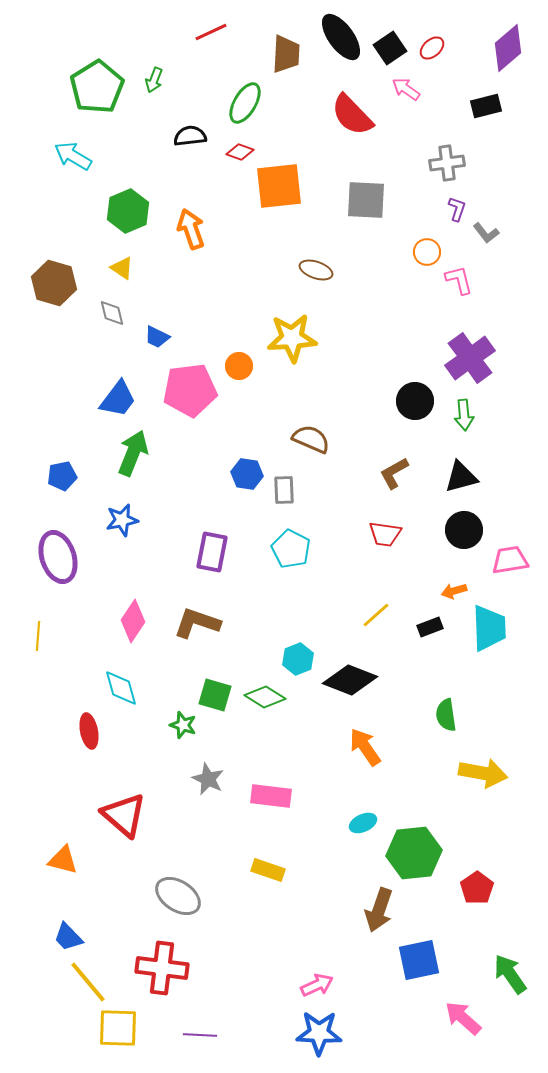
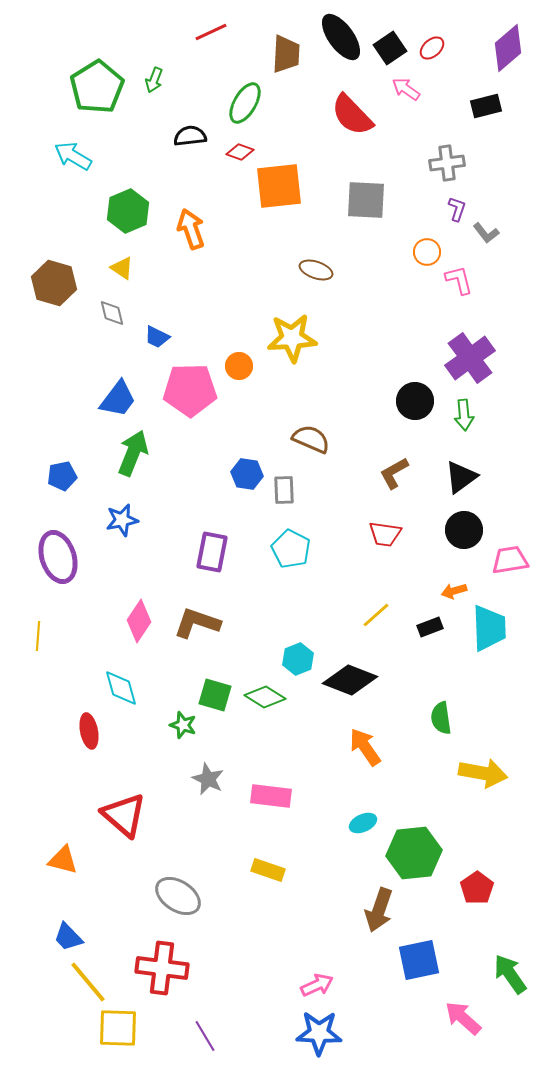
pink pentagon at (190, 390): rotated 6 degrees clockwise
black triangle at (461, 477): rotated 21 degrees counterclockwise
pink diamond at (133, 621): moved 6 px right
green semicircle at (446, 715): moved 5 px left, 3 px down
purple line at (200, 1035): moved 5 px right, 1 px down; rotated 56 degrees clockwise
